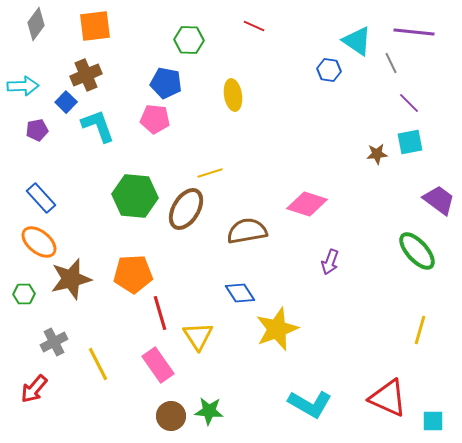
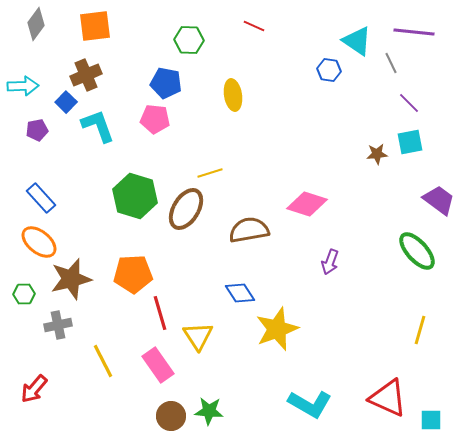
green hexagon at (135, 196): rotated 12 degrees clockwise
brown semicircle at (247, 231): moved 2 px right, 1 px up
gray cross at (54, 342): moved 4 px right, 17 px up; rotated 16 degrees clockwise
yellow line at (98, 364): moved 5 px right, 3 px up
cyan square at (433, 421): moved 2 px left, 1 px up
